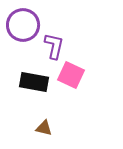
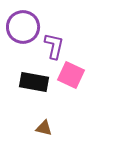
purple circle: moved 2 px down
